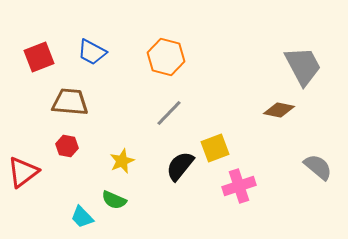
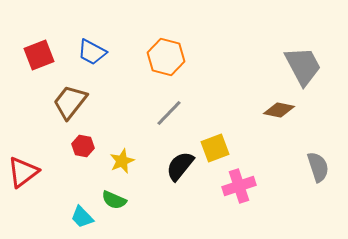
red square: moved 2 px up
brown trapezoid: rotated 57 degrees counterclockwise
red hexagon: moved 16 px right
gray semicircle: rotated 32 degrees clockwise
